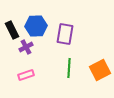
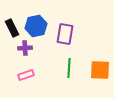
blue hexagon: rotated 10 degrees counterclockwise
black rectangle: moved 2 px up
purple cross: moved 1 px left, 1 px down; rotated 24 degrees clockwise
orange square: rotated 30 degrees clockwise
